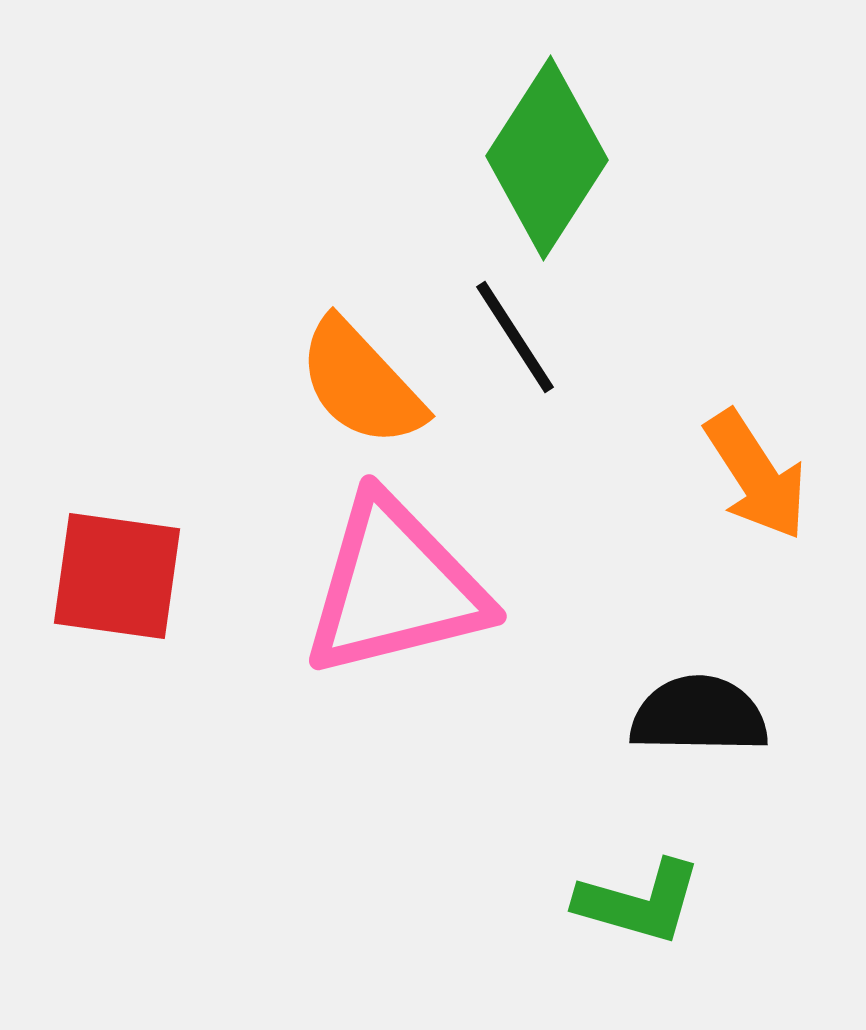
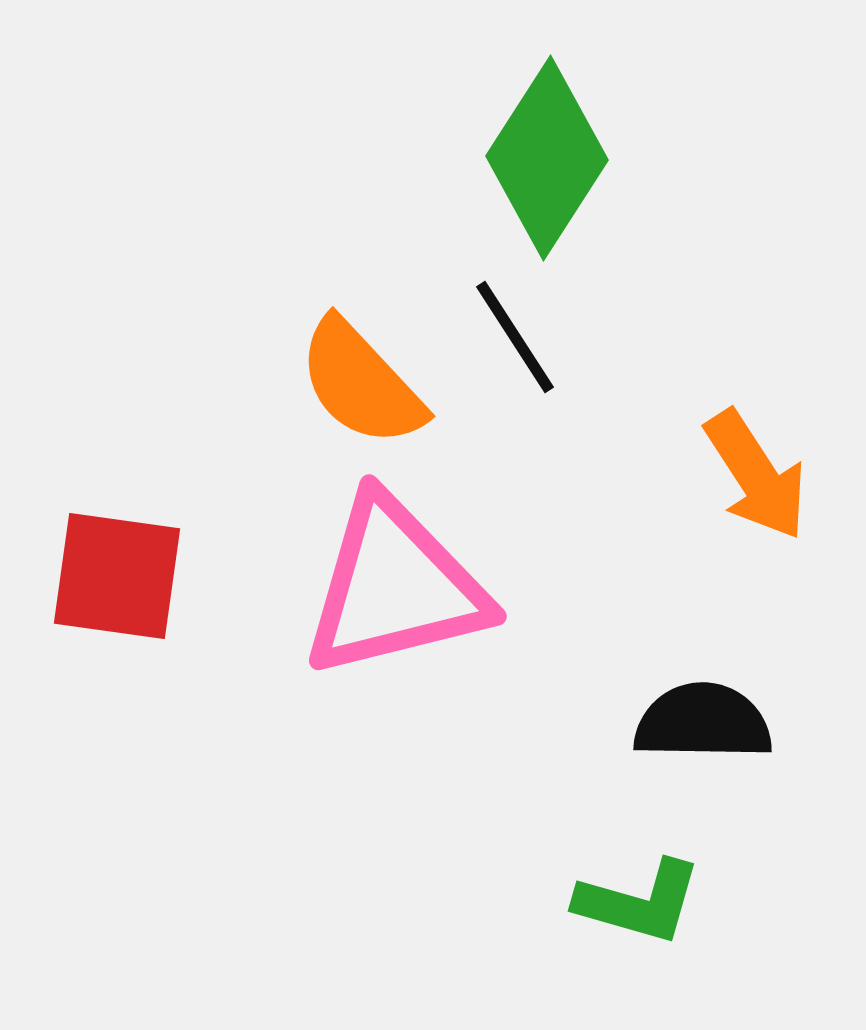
black semicircle: moved 4 px right, 7 px down
